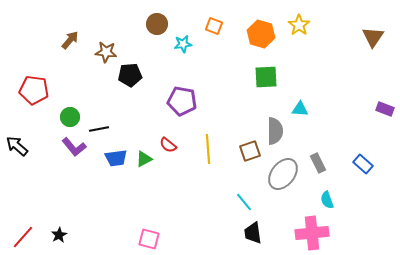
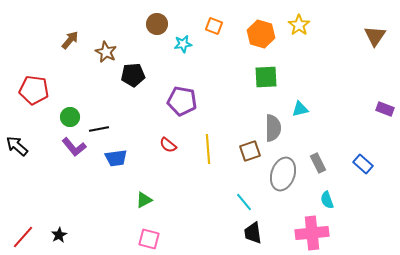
brown triangle: moved 2 px right, 1 px up
brown star: rotated 20 degrees clockwise
black pentagon: moved 3 px right
cyan triangle: rotated 18 degrees counterclockwise
gray semicircle: moved 2 px left, 3 px up
green triangle: moved 41 px down
gray ellipse: rotated 20 degrees counterclockwise
